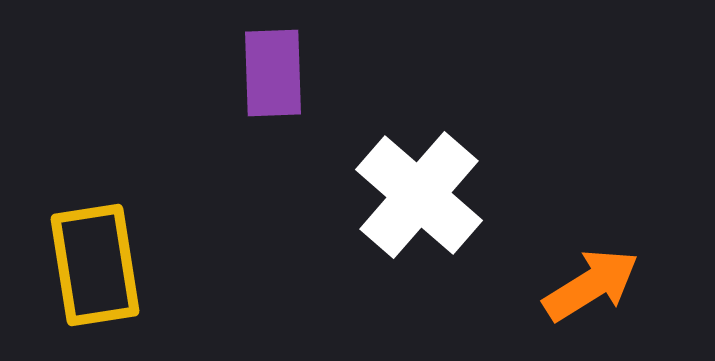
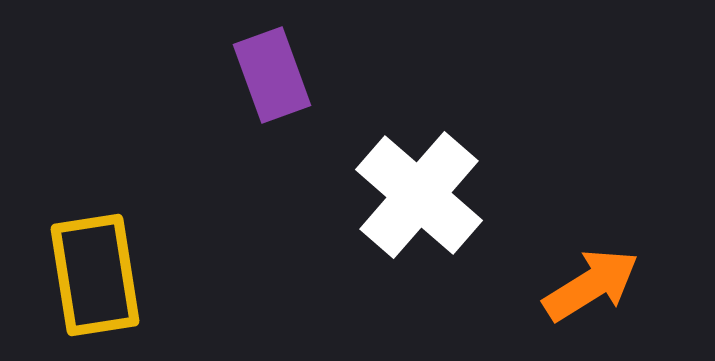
purple rectangle: moved 1 px left, 2 px down; rotated 18 degrees counterclockwise
yellow rectangle: moved 10 px down
